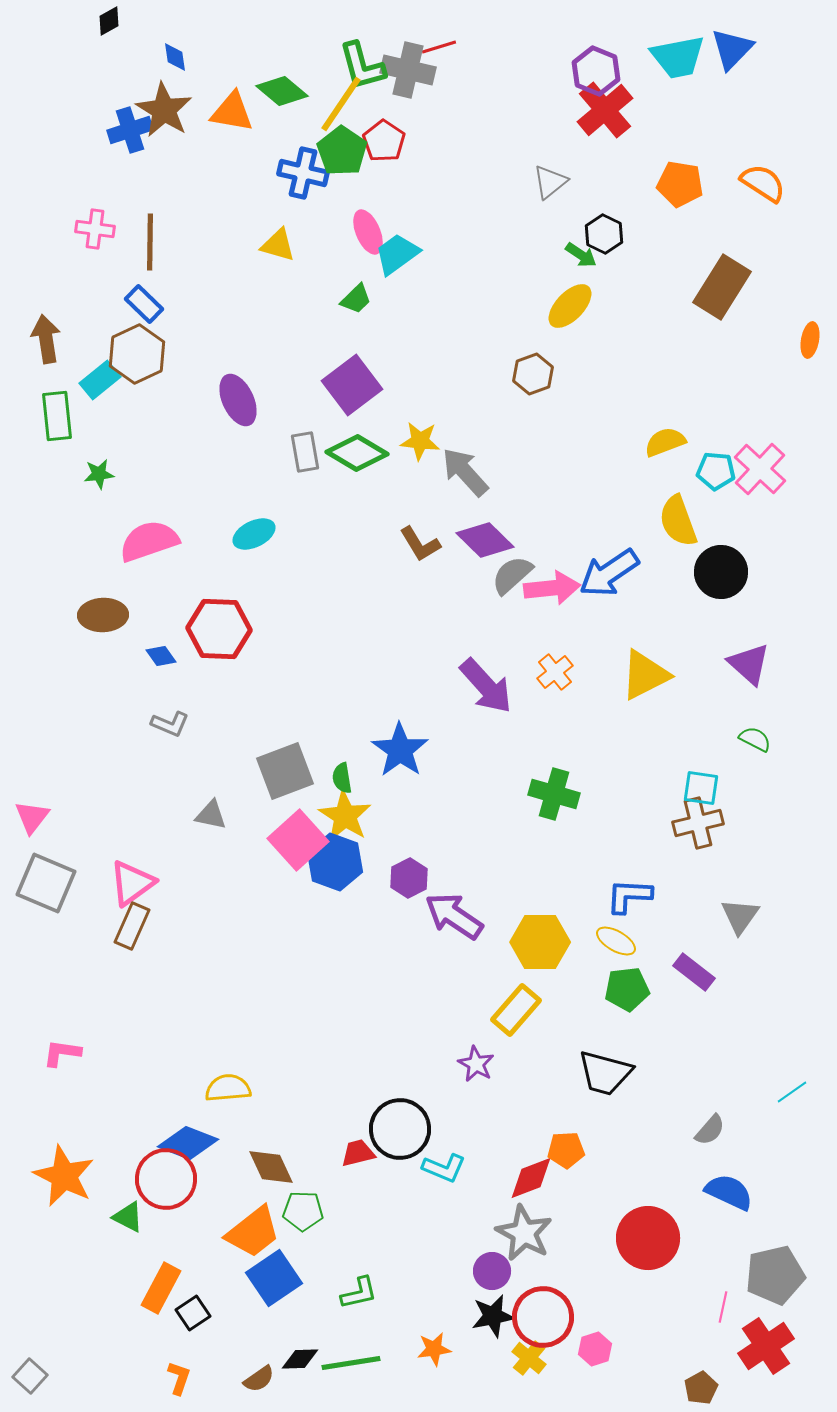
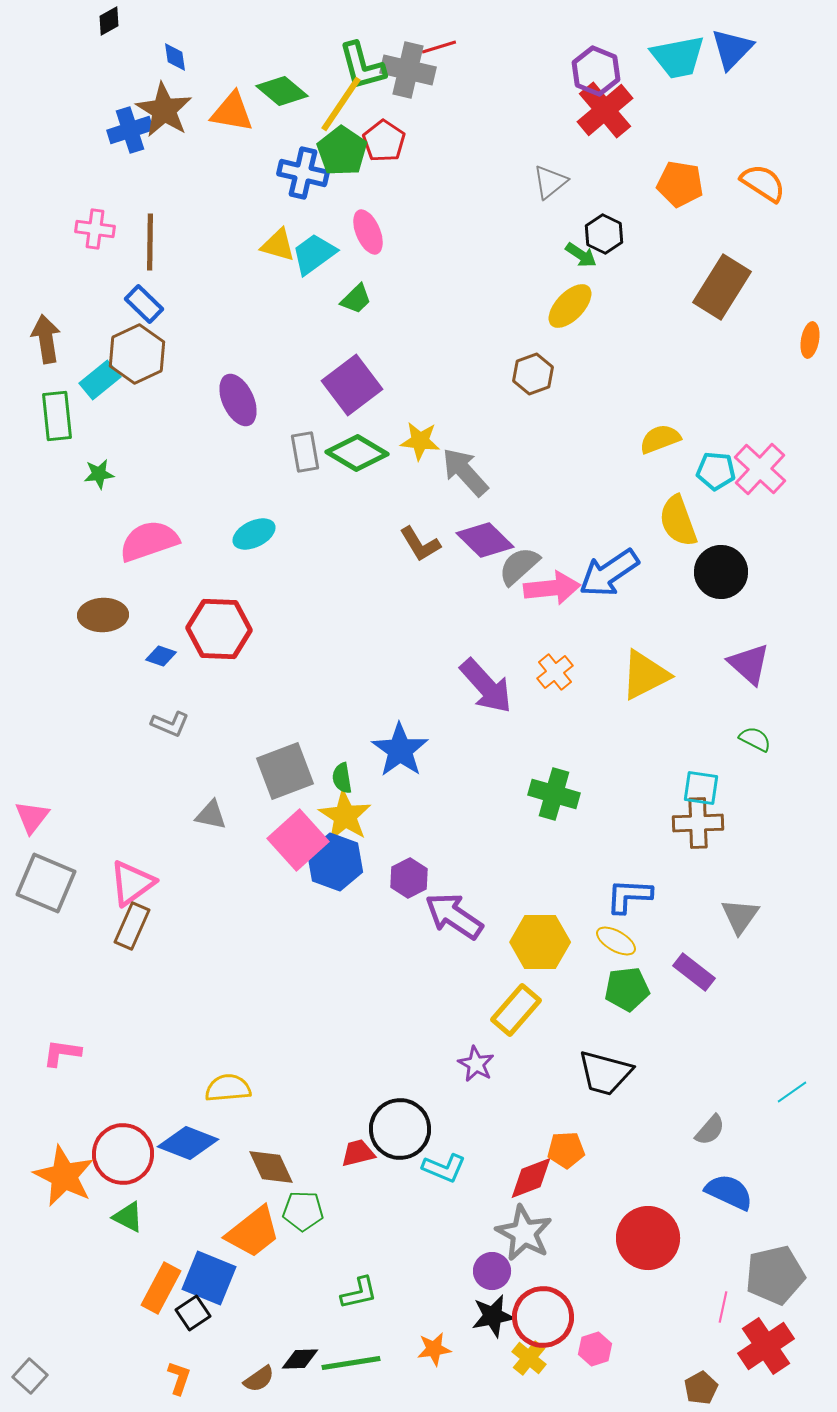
cyan trapezoid at (397, 254): moved 83 px left
yellow semicircle at (665, 442): moved 5 px left, 3 px up
gray semicircle at (512, 575): moved 7 px right, 9 px up
blue diamond at (161, 656): rotated 36 degrees counterclockwise
brown cross at (698, 823): rotated 12 degrees clockwise
red circle at (166, 1179): moved 43 px left, 25 px up
blue square at (274, 1278): moved 65 px left; rotated 34 degrees counterclockwise
